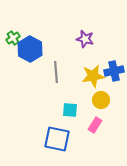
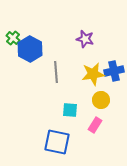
green cross: rotated 16 degrees counterclockwise
yellow star: moved 2 px up
blue square: moved 3 px down
